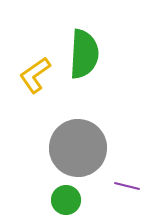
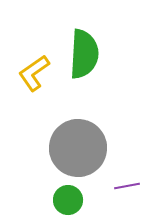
yellow L-shape: moved 1 px left, 2 px up
purple line: rotated 25 degrees counterclockwise
green circle: moved 2 px right
